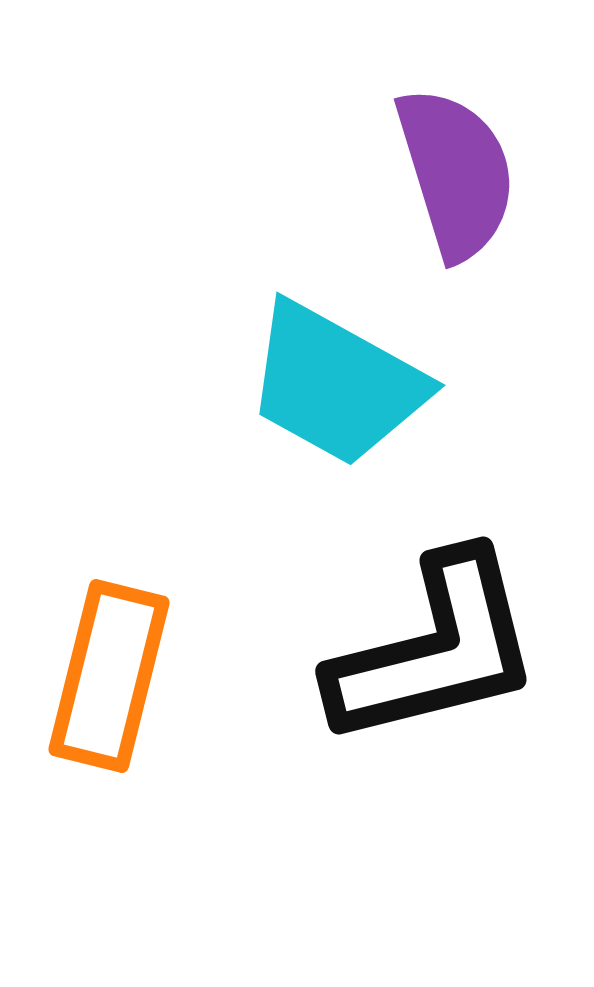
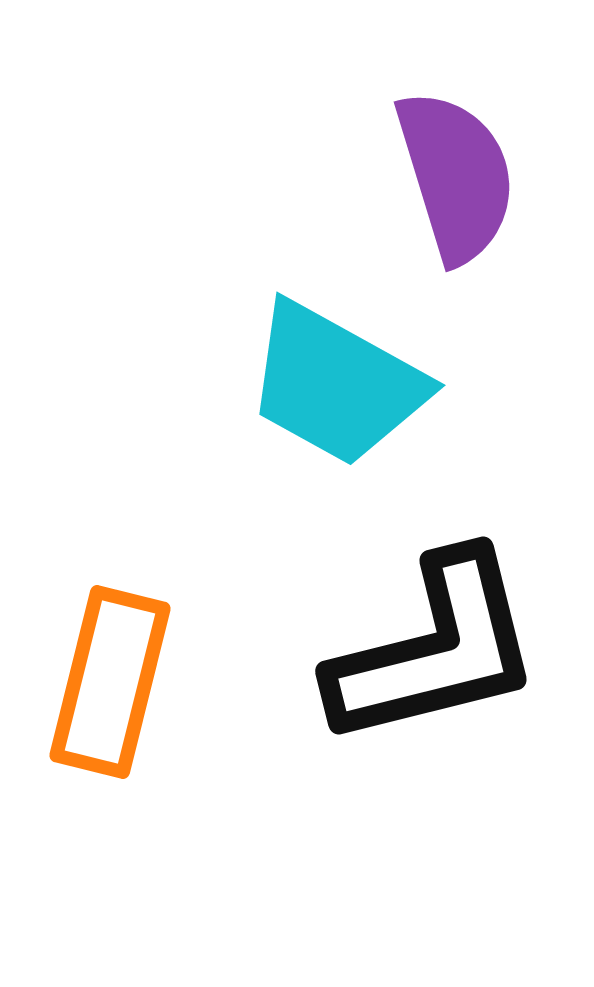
purple semicircle: moved 3 px down
orange rectangle: moved 1 px right, 6 px down
